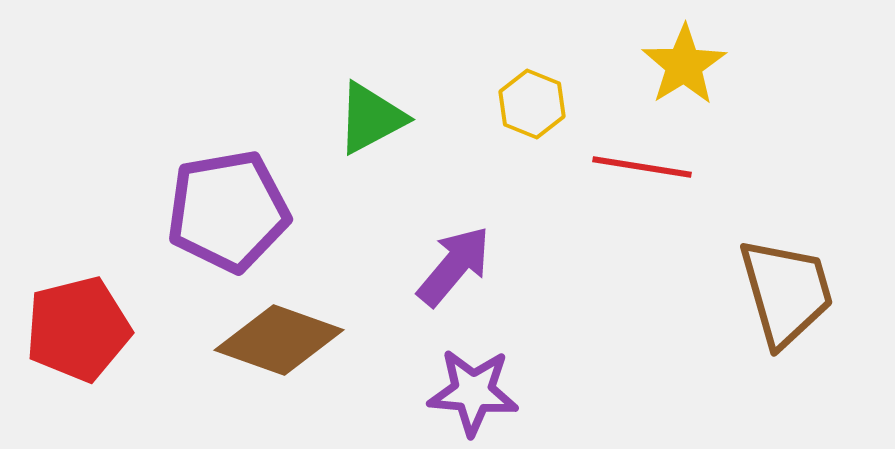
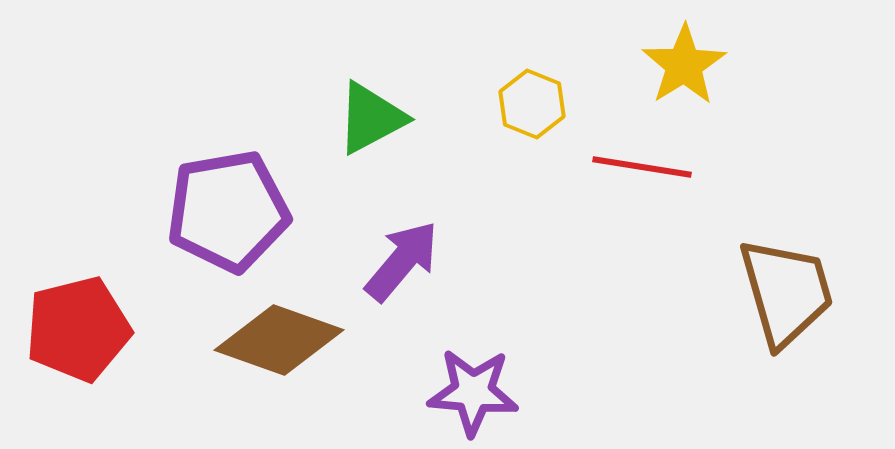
purple arrow: moved 52 px left, 5 px up
